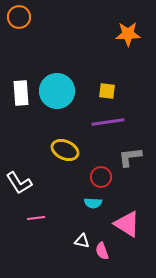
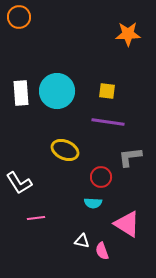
purple line: rotated 16 degrees clockwise
